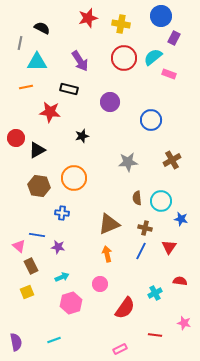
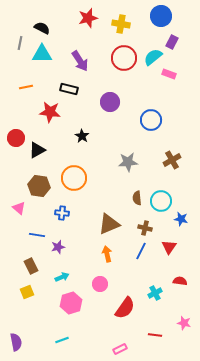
purple rectangle at (174, 38): moved 2 px left, 4 px down
cyan triangle at (37, 62): moved 5 px right, 8 px up
black star at (82, 136): rotated 24 degrees counterclockwise
pink triangle at (19, 246): moved 38 px up
purple star at (58, 247): rotated 24 degrees counterclockwise
cyan line at (54, 340): moved 8 px right
